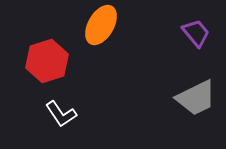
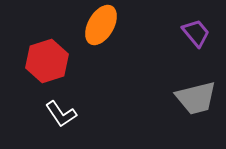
gray trapezoid: rotated 12 degrees clockwise
